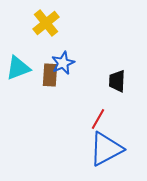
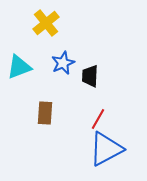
cyan triangle: moved 1 px right, 1 px up
brown rectangle: moved 5 px left, 38 px down
black trapezoid: moved 27 px left, 5 px up
